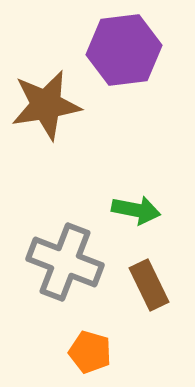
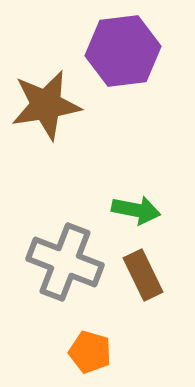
purple hexagon: moved 1 px left, 1 px down
brown rectangle: moved 6 px left, 10 px up
